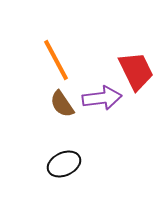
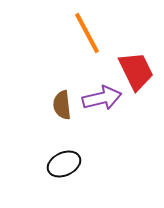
orange line: moved 31 px right, 27 px up
purple arrow: rotated 6 degrees counterclockwise
brown semicircle: moved 1 px down; rotated 28 degrees clockwise
